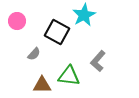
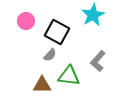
cyan star: moved 9 px right
pink circle: moved 9 px right
gray semicircle: moved 16 px right, 1 px down
